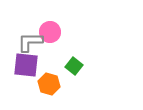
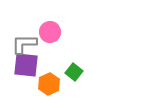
gray L-shape: moved 6 px left, 2 px down
green square: moved 6 px down
orange hexagon: rotated 20 degrees clockwise
